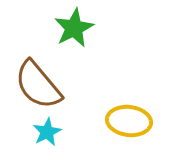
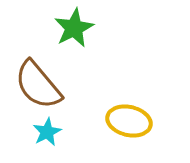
yellow ellipse: rotated 6 degrees clockwise
